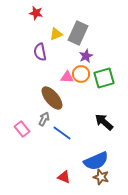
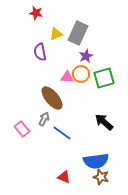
blue semicircle: rotated 15 degrees clockwise
